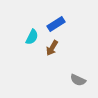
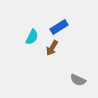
blue rectangle: moved 3 px right, 3 px down
